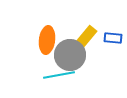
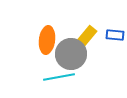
blue rectangle: moved 2 px right, 3 px up
gray circle: moved 1 px right, 1 px up
cyan line: moved 2 px down
